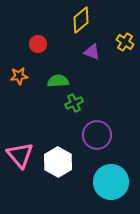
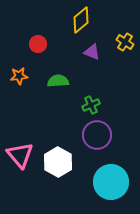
green cross: moved 17 px right, 2 px down
